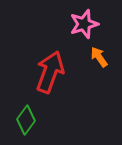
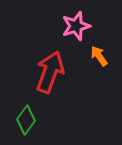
pink star: moved 8 px left, 2 px down
orange arrow: moved 1 px up
